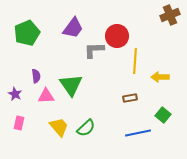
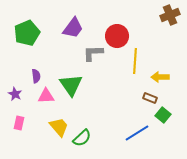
gray L-shape: moved 1 px left, 3 px down
brown rectangle: moved 20 px right; rotated 32 degrees clockwise
green semicircle: moved 4 px left, 10 px down
blue line: moved 1 px left; rotated 20 degrees counterclockwise
